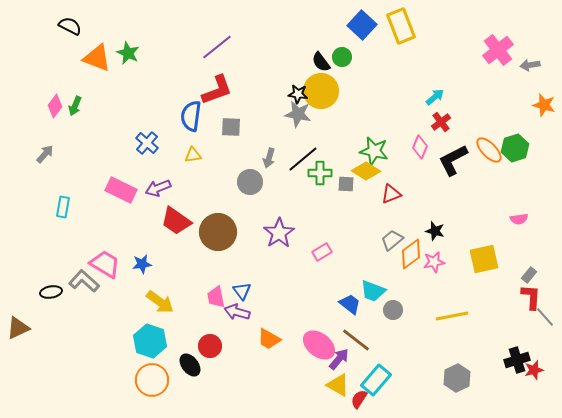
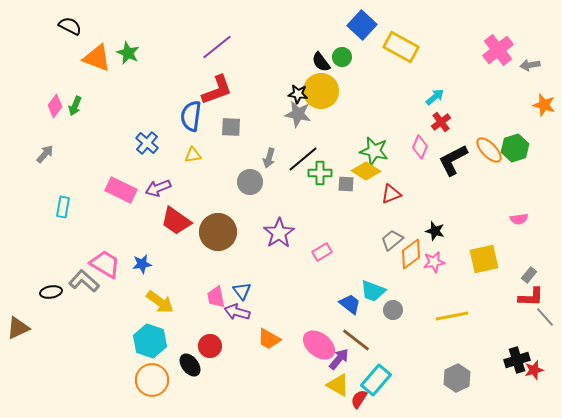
yellow rectangle at (401, 26): moved 21 px down; rotated 40 degrees counterclockwise
red L-shape at (531, 297): rotated 88 degrees clockwise
